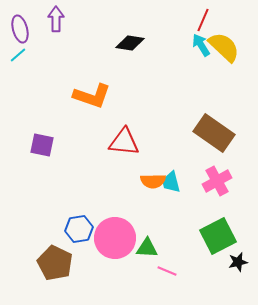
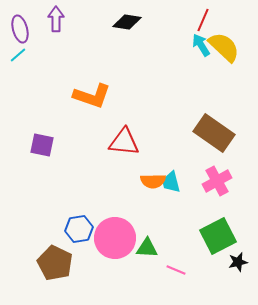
black diamond: moved 3 px left, 21 px up
pink line: moved 9 px right, 1 px up
